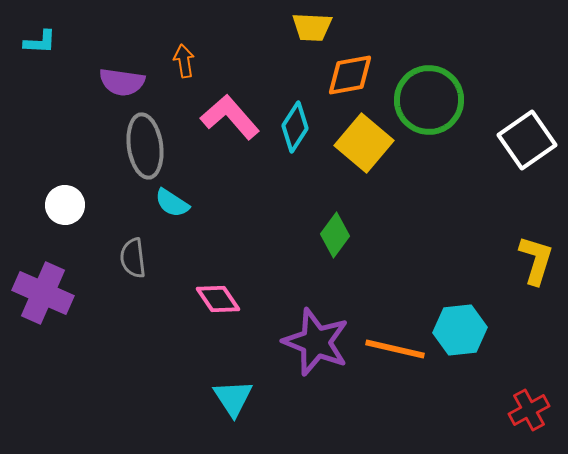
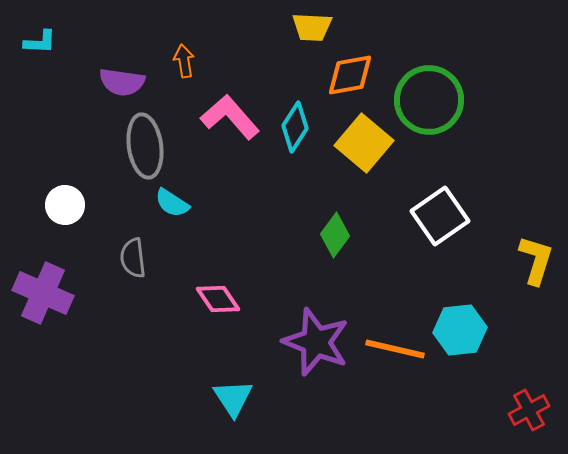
white square: moved 87 px left, 76 px down
